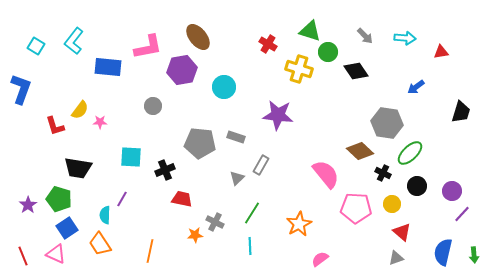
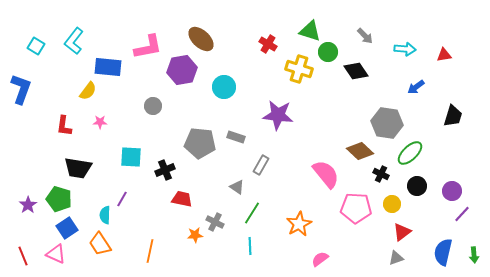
brown ellipse at (198, 37): moved 3 px right, 2 px down; rotated 8 degrees counterclockwise
cyan arrow at (405, 38): moved 11 px down
red triangle at (441, 52): moved 3 px right, 3 px down
yellow semicircle at (80, 110): moved 8 px right, 19 px up
black trapezoid at (461, 112): moved 8 px left, 4 px down
red L-shape at (55, 126): moved 9 px right; rotated 25 degrees clockwise
black cross at (383, 173): moved 2 px left, 1 px down
gray triangle at (237, 178): moved 9 px down; rotated 42 degrees counterclockwise
red triangle at (402, 232): rotated 42 degrees clockwise
